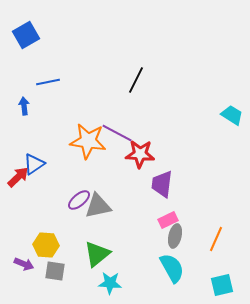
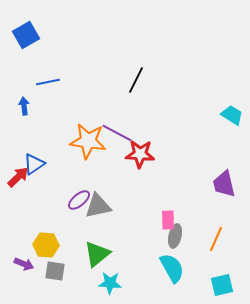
purple trapezoid: moved 62 px right; rotated 20 degrees counterclockwise
pink rectangle: rotated 66 degrees counterclockwise
